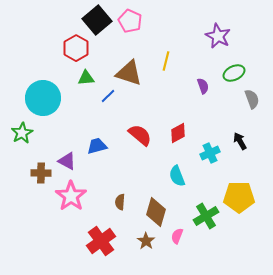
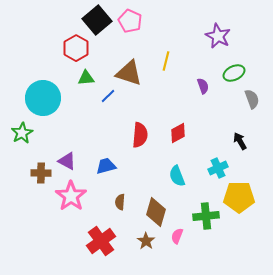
red semicircle: rotated 55 degrees clockwise
blue trapezoid: moved 9 px right, 20 px down
cyan cross: moved 8 px right, 15 px down
green cross: rotated 25 degrees clockwise
